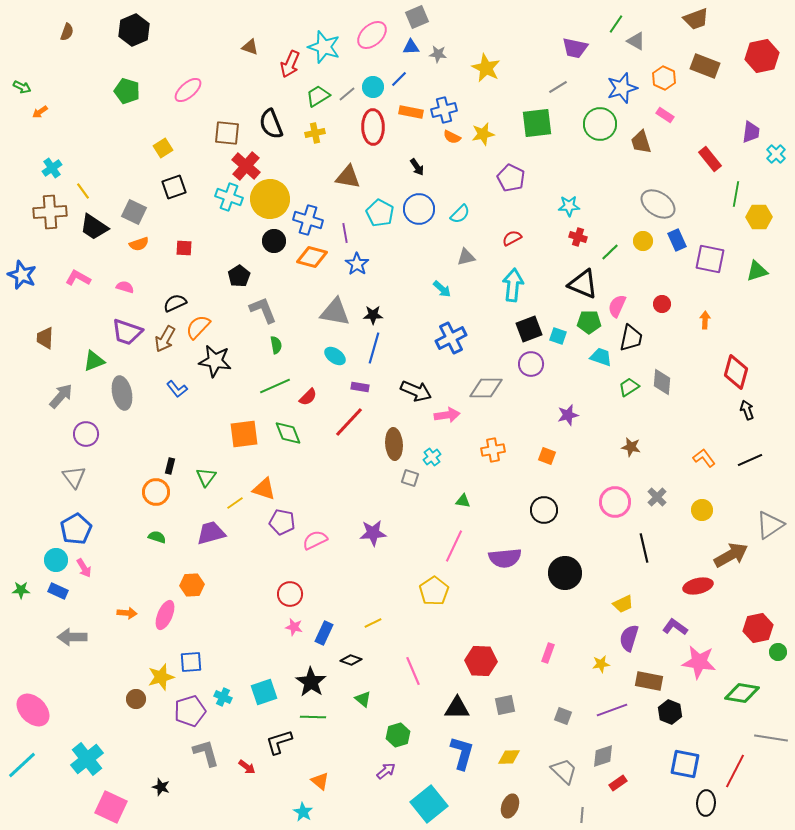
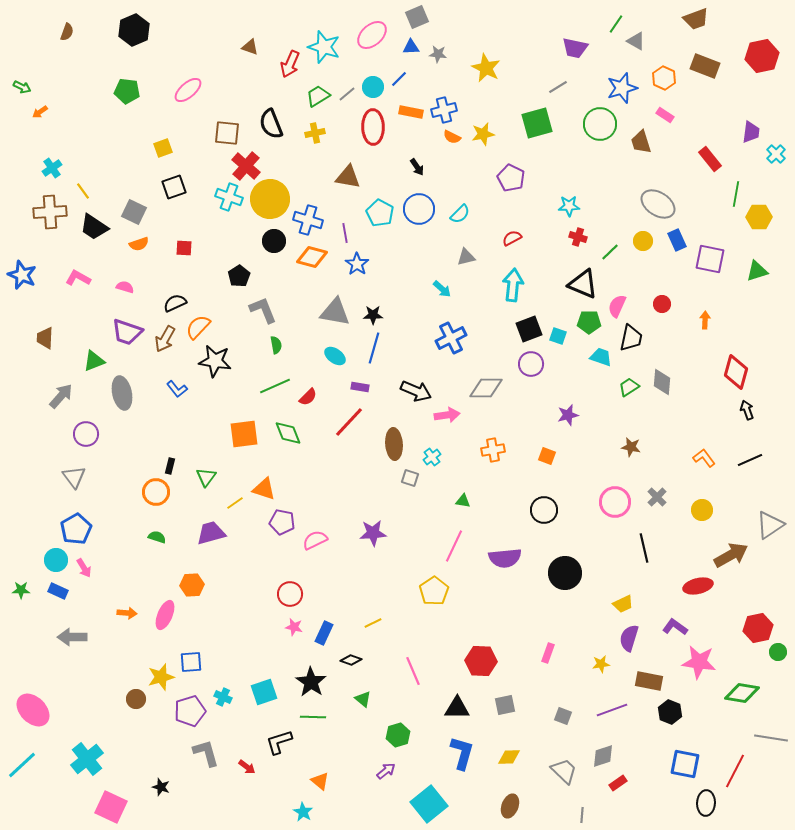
green pentagon at (127, 91): rotated 10 degrees counterclockwise
green square at (537, 123): rotated 8 degrees counterclockwise
yellow square at (163, 148): rotated 12 degrees clockwise
